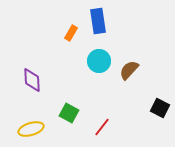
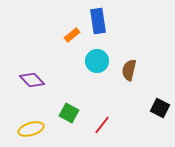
orange rectangle: moved 1 px right, 2 px down; rotated 21 degrees clockwise
cyan circle: moved 2 px left
brown semicircle: rotated 30 degrees counterclockwise
purple diamond: rotated 40 degrees counterclockwise
red line: moved 2 px up
